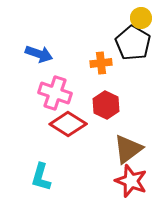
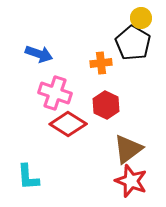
cyan L-shape: moved 13 px left; rotated 20 degrees counterclockwise
